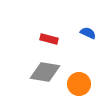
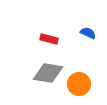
gray diamond: moved 3 px right, 1 px down
